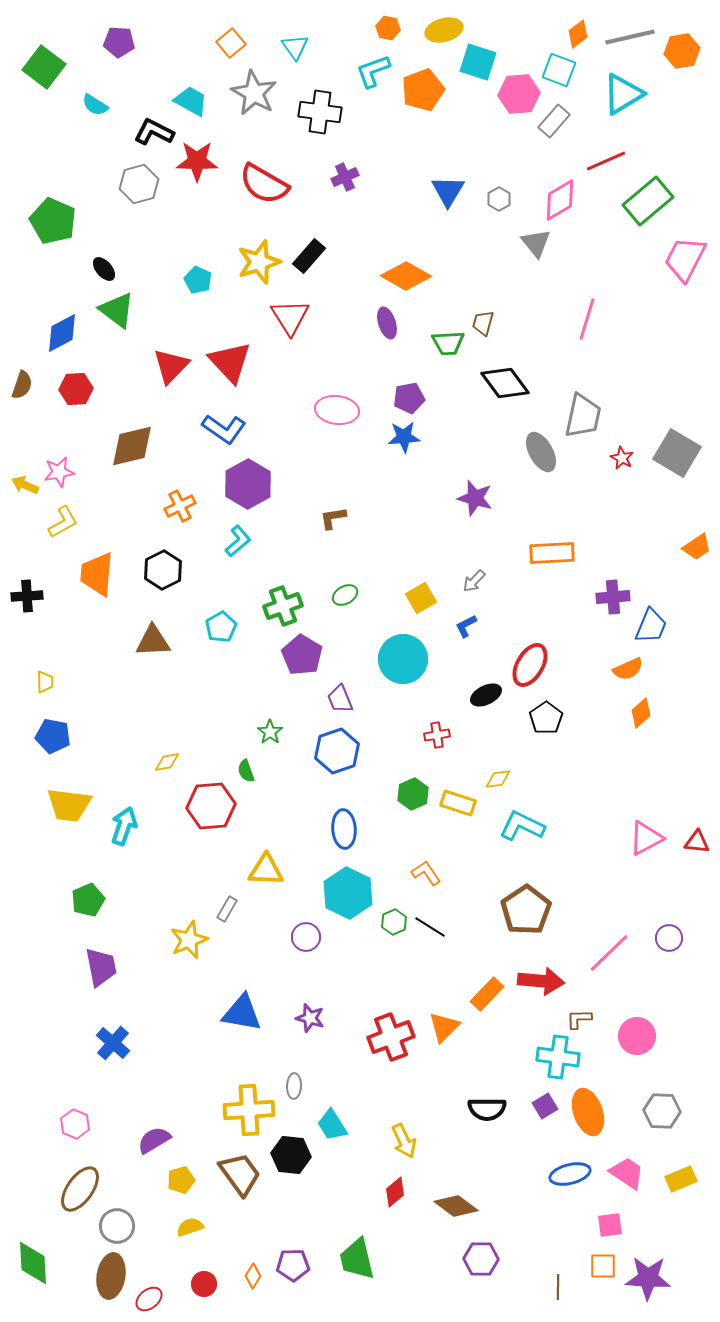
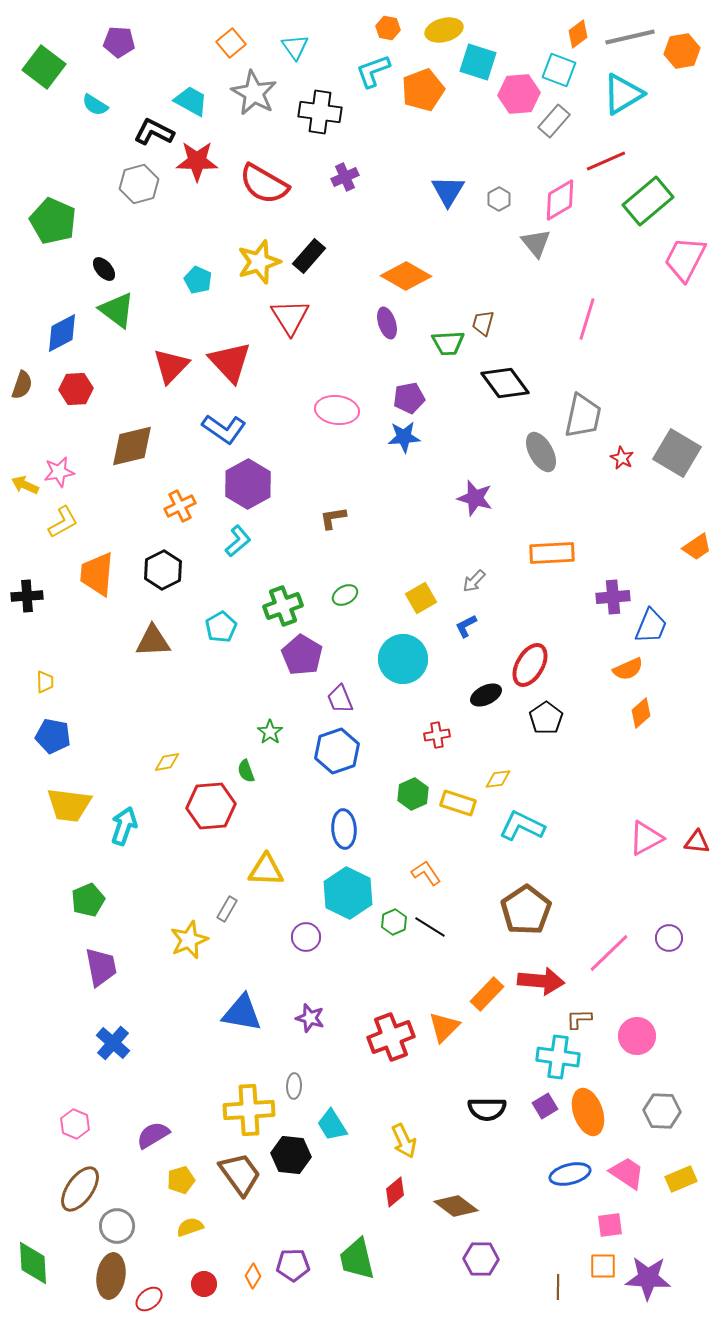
purple semicircle at (154, 1140): moved 1 px left, 5 px up
